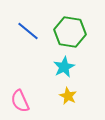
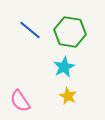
blue line: moved 2 px right, 1 px up
pink semicircle: rotated 10 degrees counterclockwise
